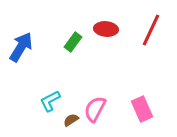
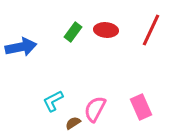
red ellipse: moved 1 px down
green rectangle: moved 10 px up
blue arrow: rotated 48 degrees clockwise
cyan L-shape: moved 3 px right
pink rectangle: moved 1 px left, 2 px up
brown semicircle: moved 2 px right, 3 px down
